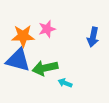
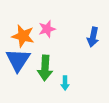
orange star: rotated 15 degrees clockwise
blue triangle: rotated 48 degrees clockwise
green arrow: rotated 75 degrees counterclockwise
cyan arrow: rotated 112 degrees counterclockwise
